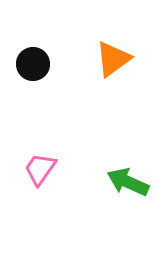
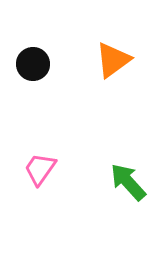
orange triangle: moved 1 px down
green arrow: rotated 24 degrees clockwise
